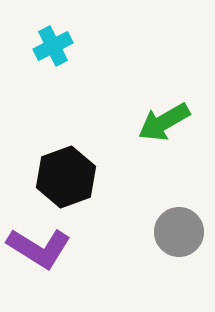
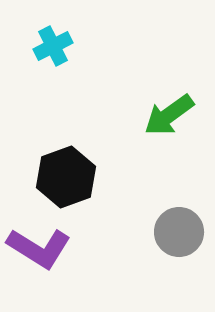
green arrow: moved 5 px right, 7 px up; rotated 6 degrees counterclockwise
